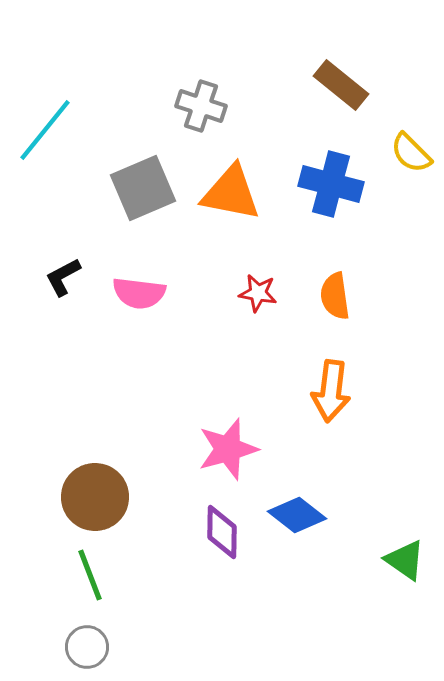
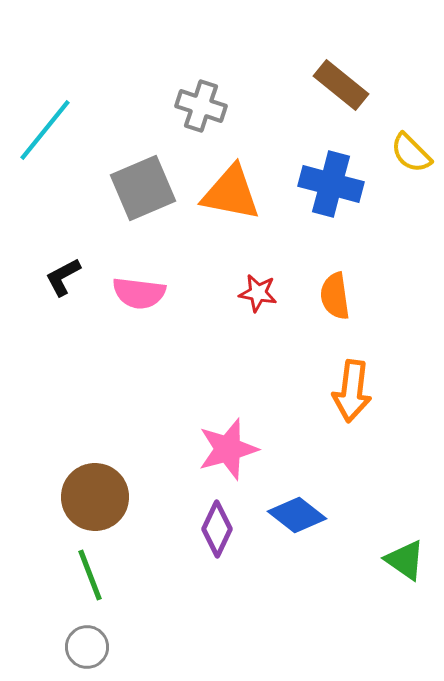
orange arrow: moved 21 px right
purple diamond: moved 5 px left, 3 px up; rotated 24 degrees clockwise
